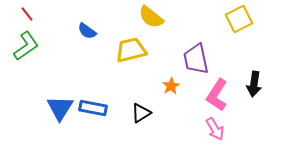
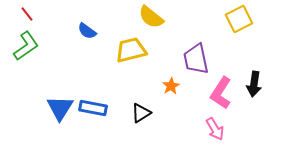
pink L-shape: moved 4 px right, 2 px up
